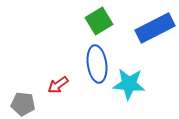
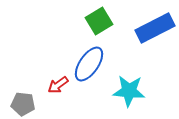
blue ellipse: moved 8 px left; rotated 42 degrees clockwise
cyan star: moved 7 px down
